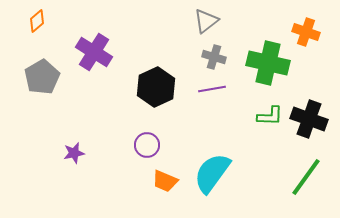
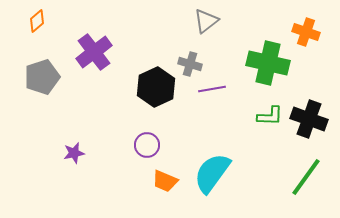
purple cross: rotated 21 degrees clockwise
gray cross: moved 24 px left, 7 px down
gray pentagon: rotated 12 degrees clockwise
